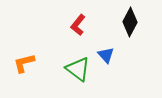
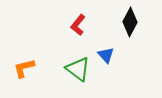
orange L-shape: moved 5 px down
